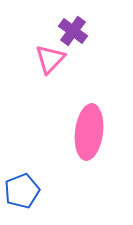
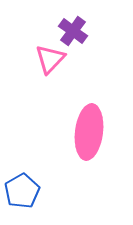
blue pentagon: rotated 8 degrees counterclockwise
